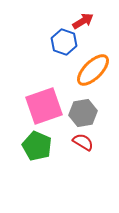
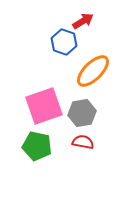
orange ellipse: moved 1 px down
gray hexagon: moved 1 px left
red semicircle: rotated 20 degrees counterclockwise
green pentagon: rotated 12 degrees counterclockwise
